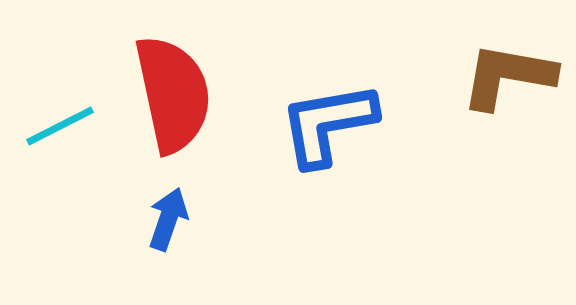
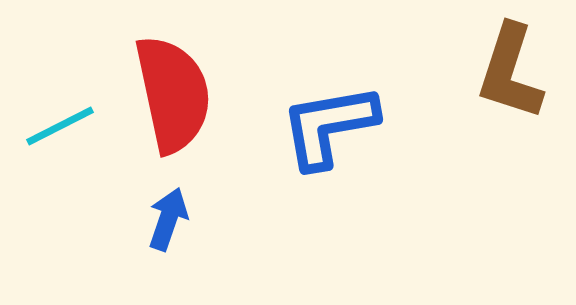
brown L-shape: moved 2 px right, 4 px up; rotated 82 degrees counterclockwise
blue L-shape: moved 1 px right, 2 px down
